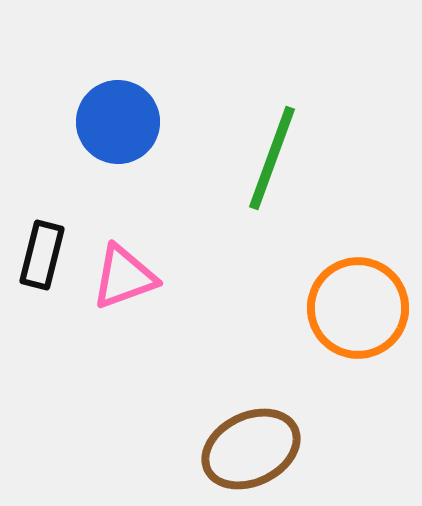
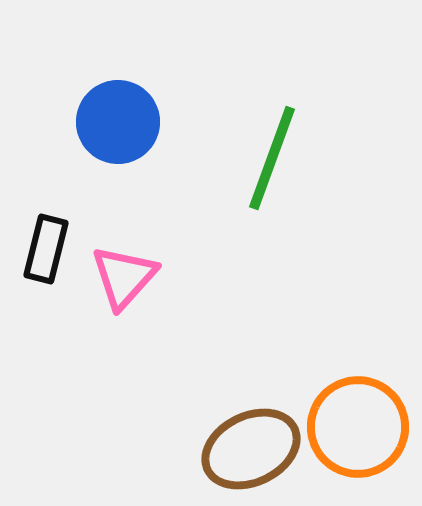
black rectangle: moved 4 px right, 6 px up
pink triangle: rotated 28 degrees counterclockwise
orange circle: moved 119 px down
